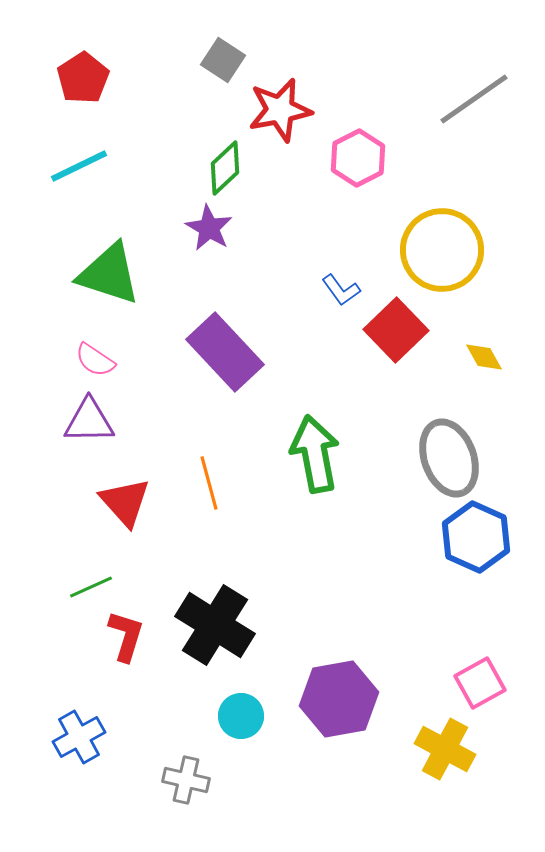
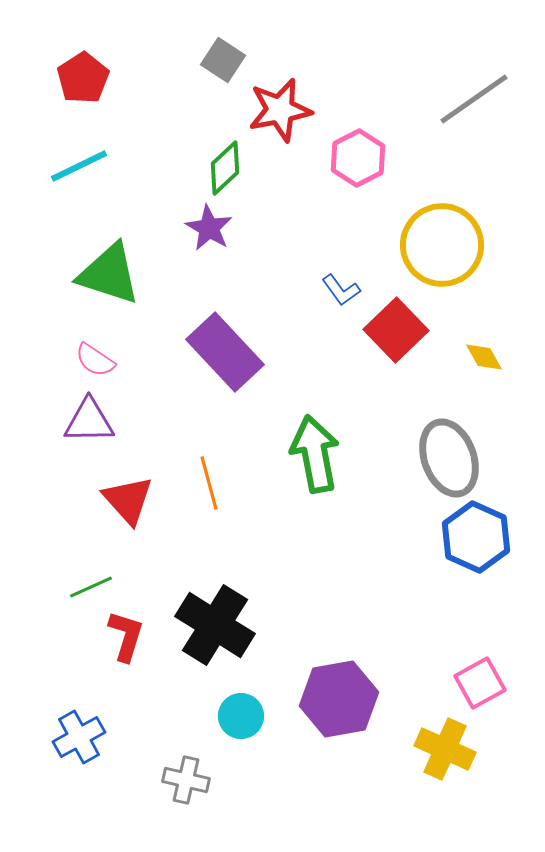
yellow circle: moved 5 px up
red triangle: moved 3 px right, 2 px up
yellow cross: rotated 4 degrees counterclockwise
